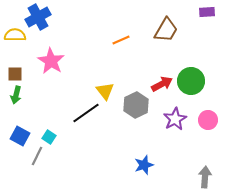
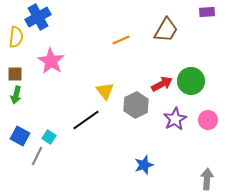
yellow semicircle: moved 1 px right, 2 px down; rotated 95 degrees clockwise
black line: moved 7 px down
gray arrow: moved 2 px right, 2 px down
